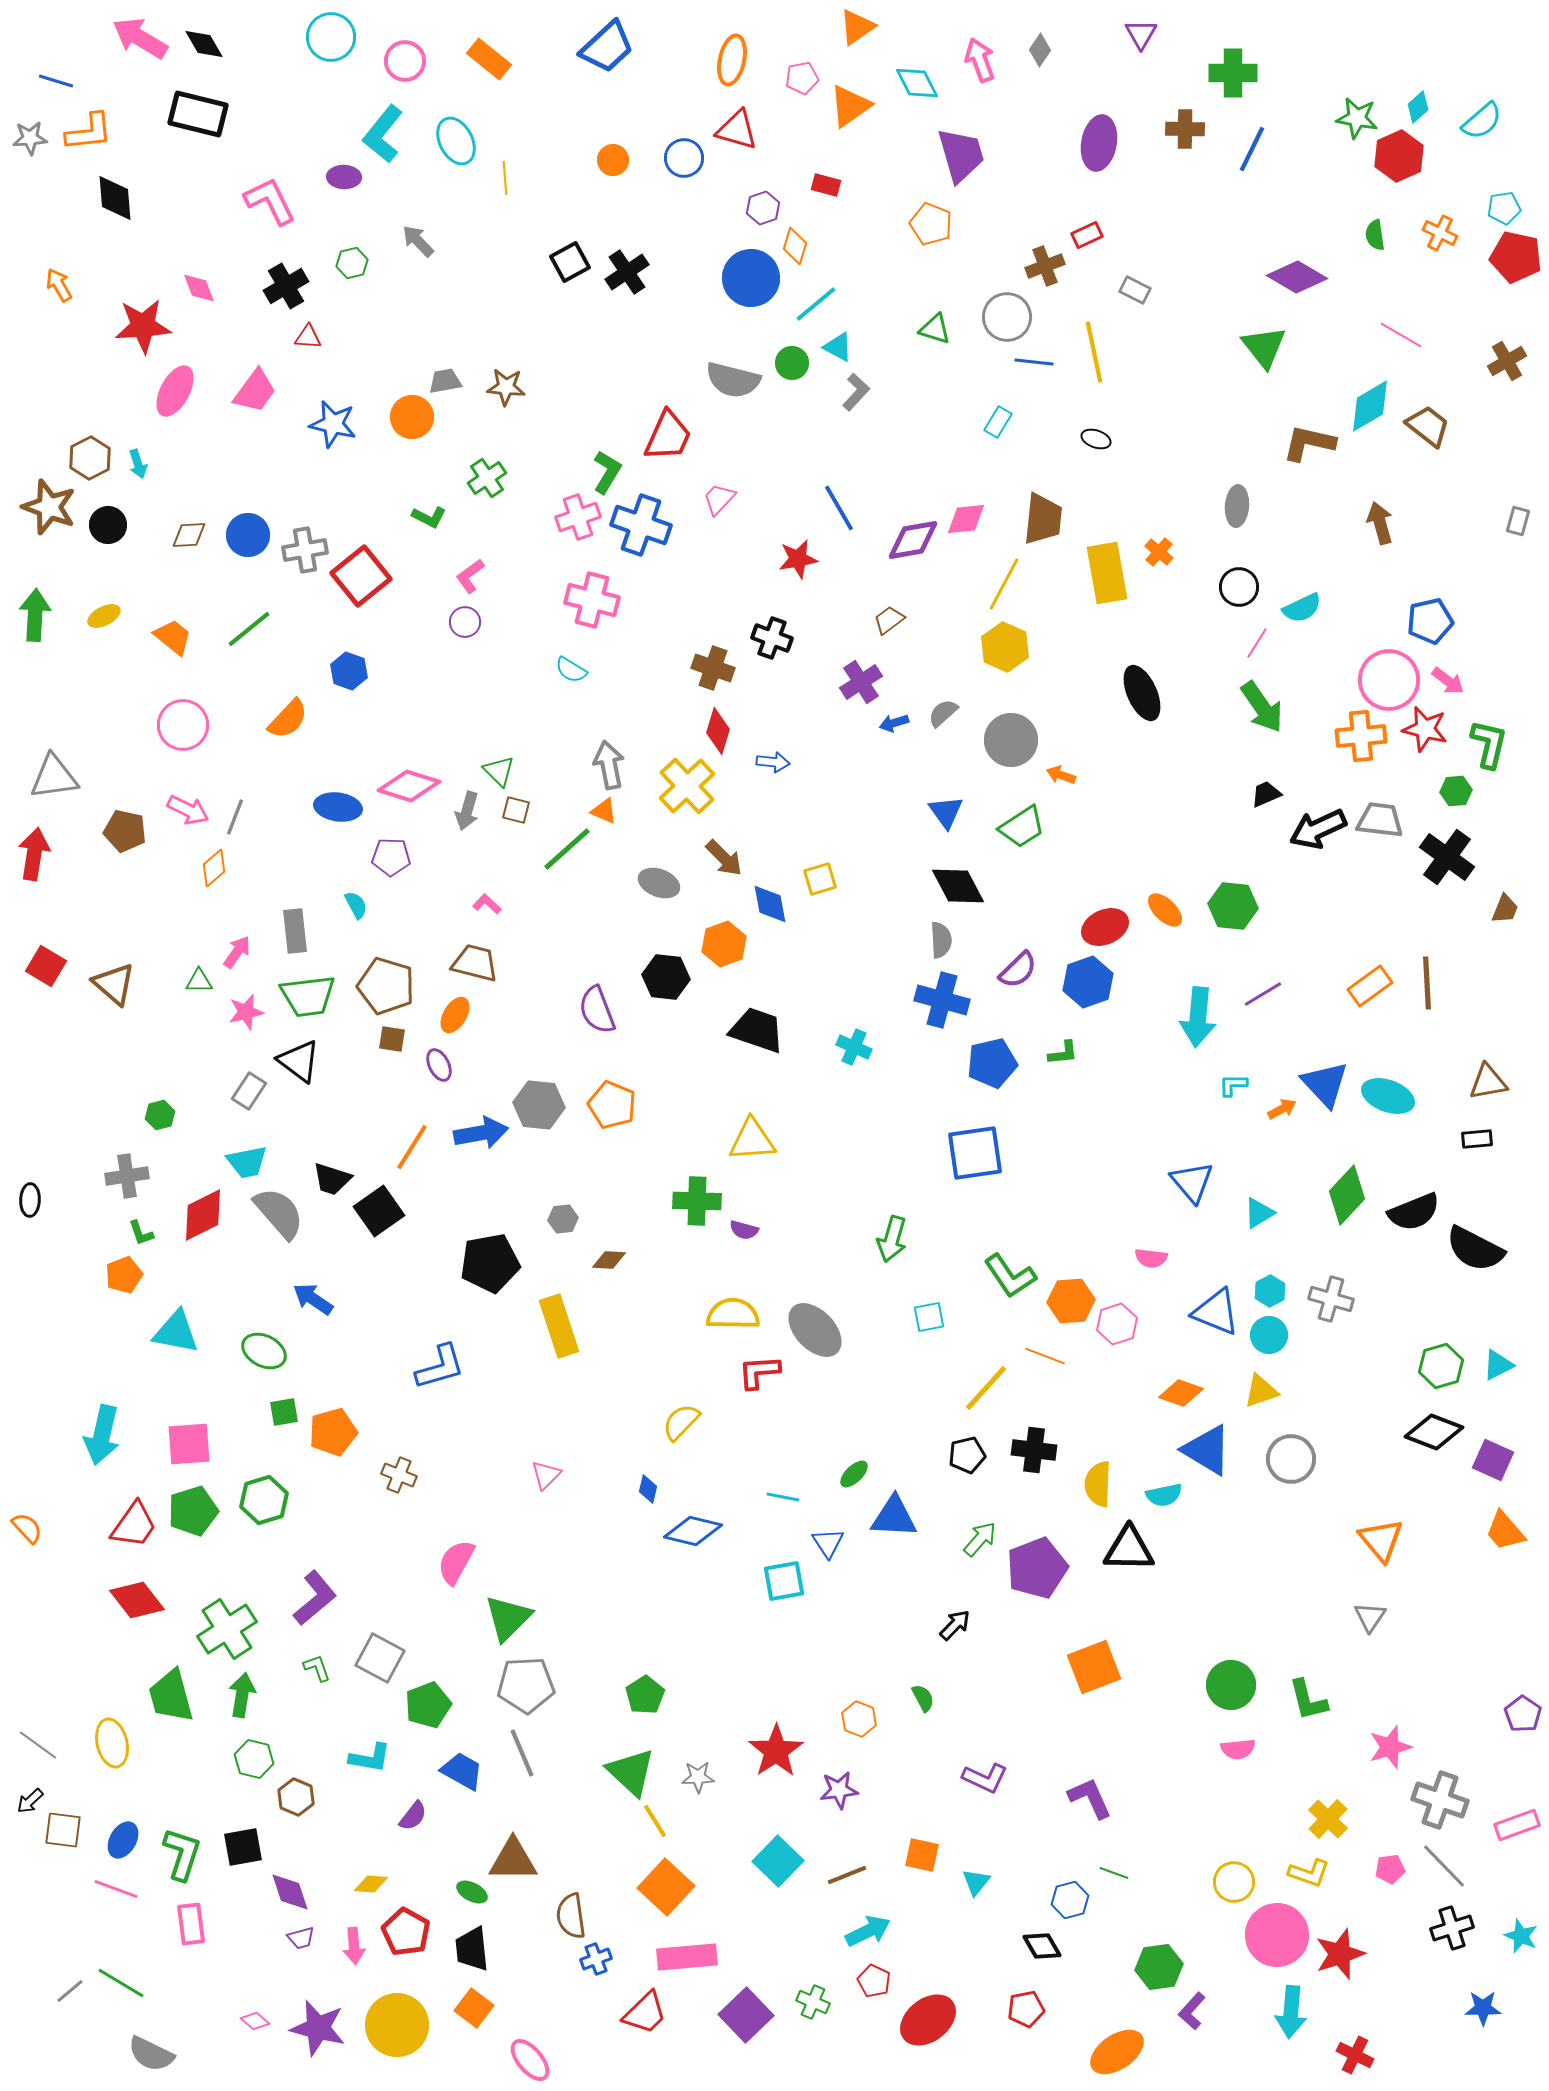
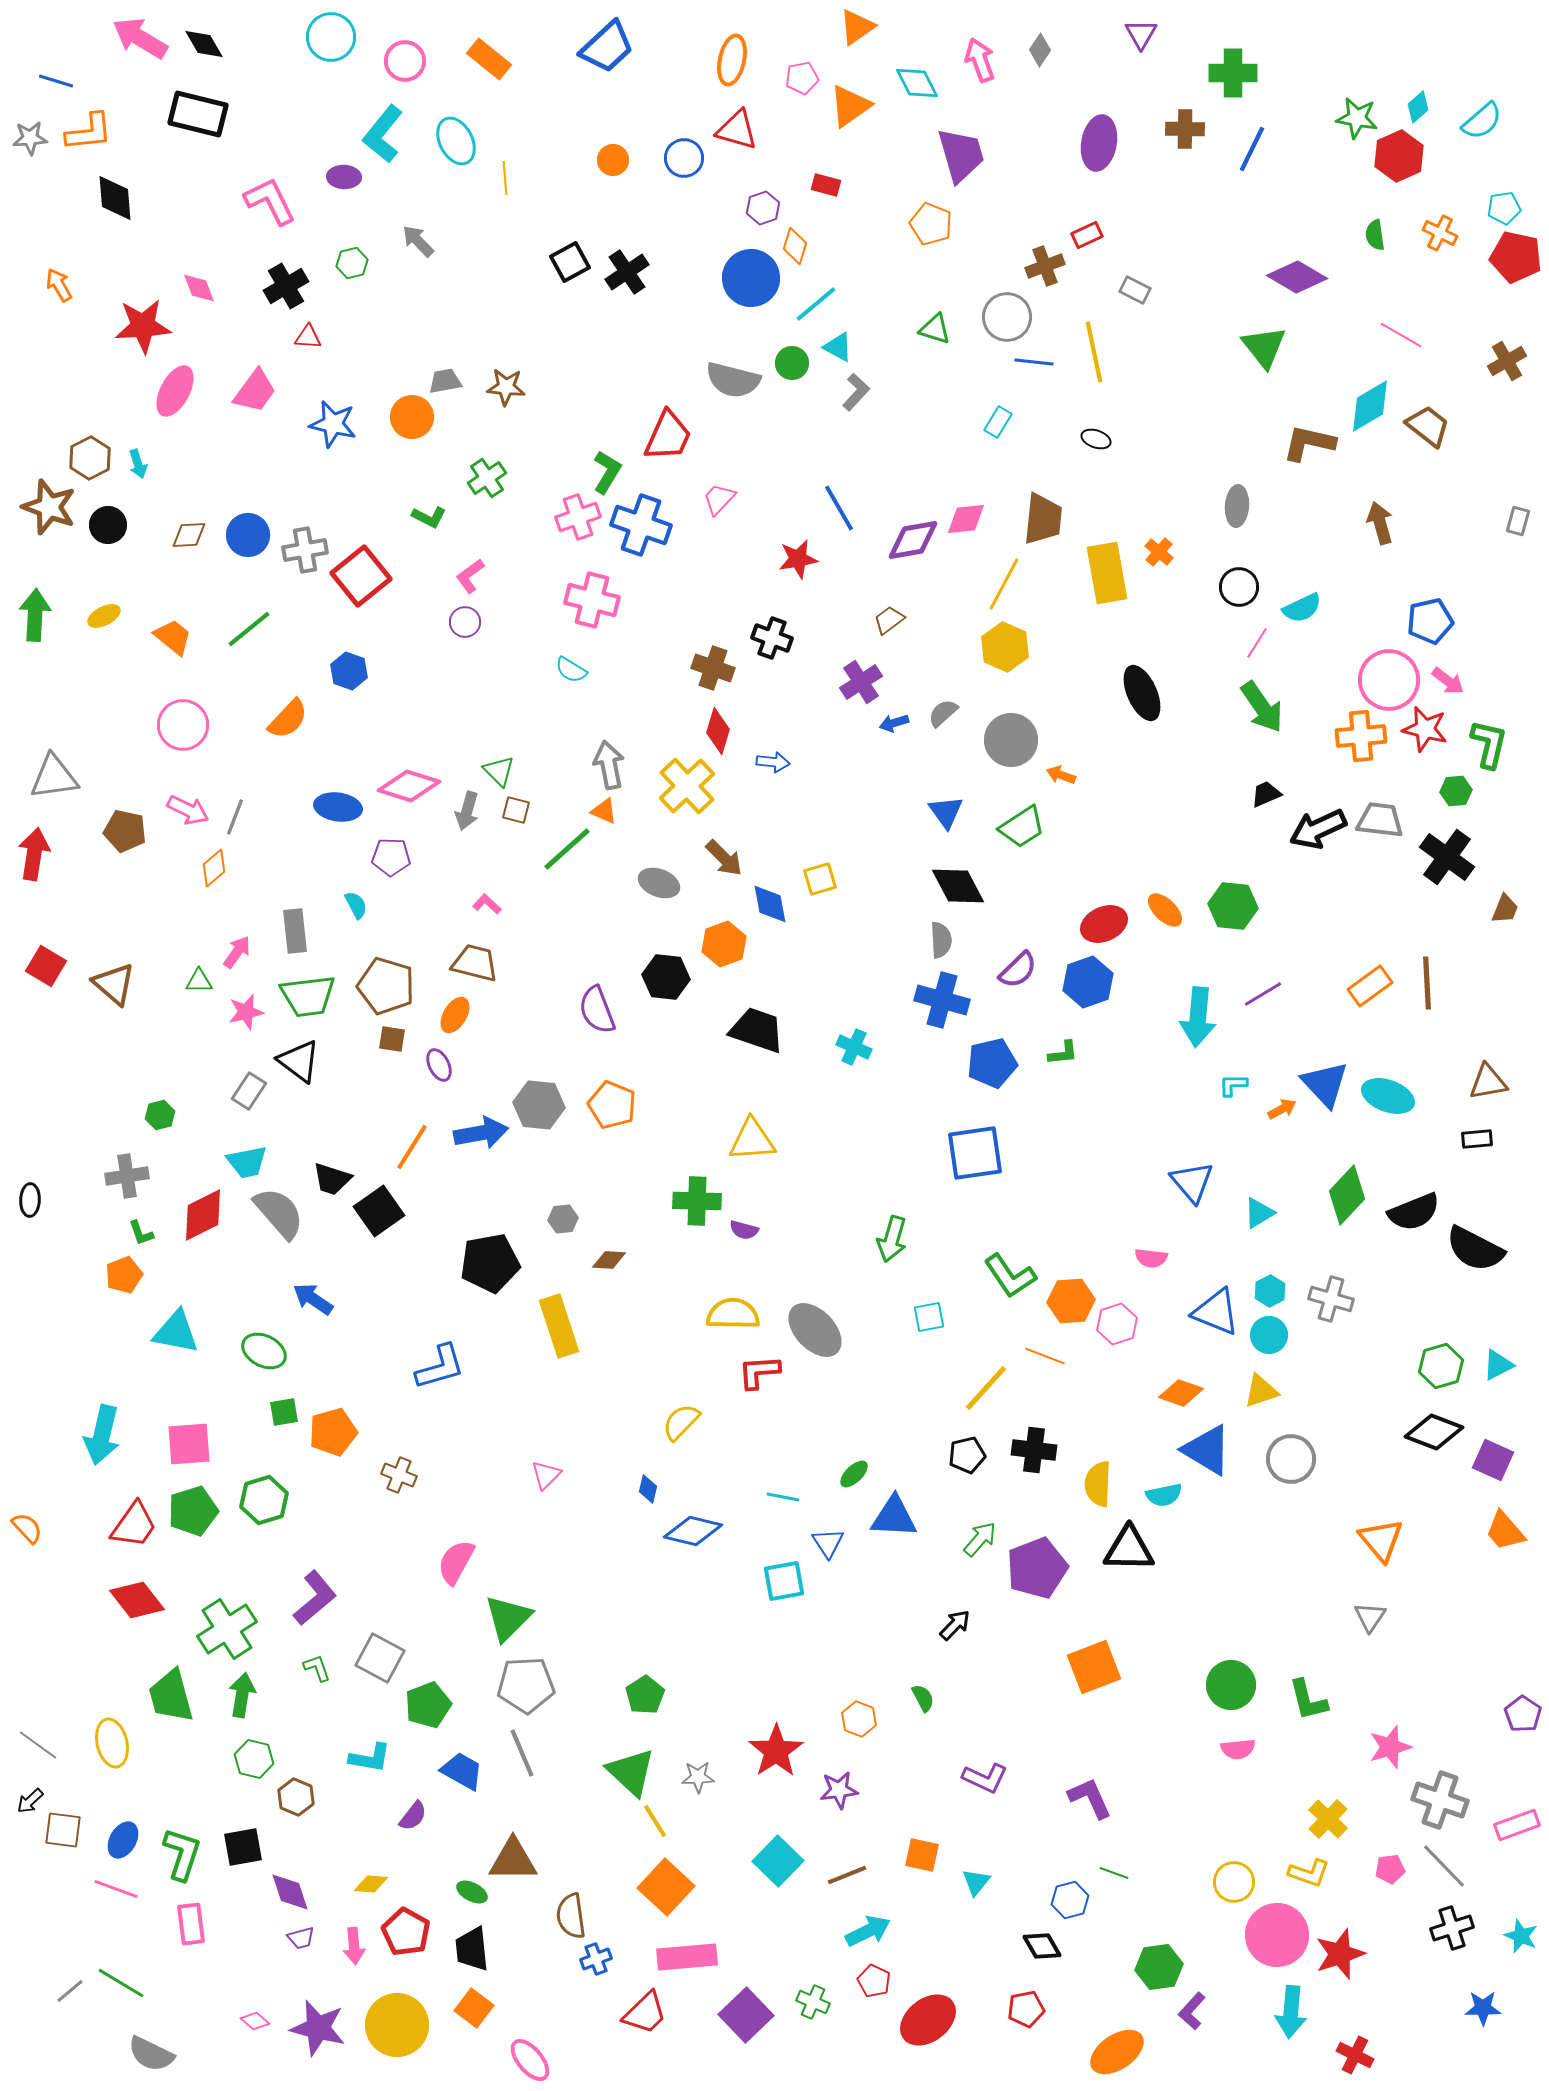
red ellipse at (1105, 927): moved 1 px left, 3 px up
